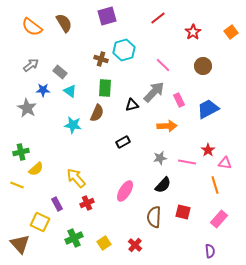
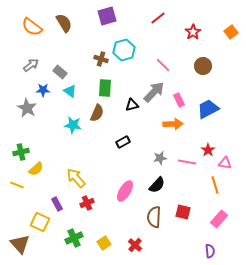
orange arrow at (167, 126): moved 6 px right, 2 px up
black semicircle at (163, 185): moved 6 px left
